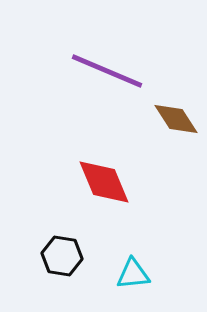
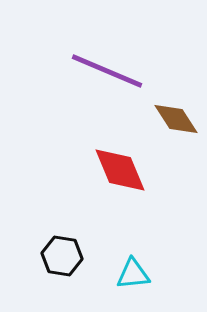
red diamond: moved 16 px right, 12 px up
